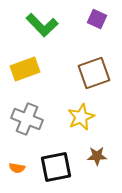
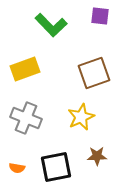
purple square: moved 3 px right, 3 px up; rotated 18 degrees counterclockwise
green L-shape: moved 9 px right
gray cross: moved 1 px left, 1 px up
